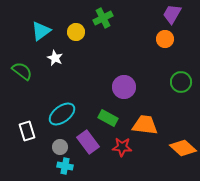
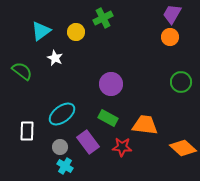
orange circle: moved 5 px right, 2 px up
purple circle: moved 13 px left, 3 px up
white rectangle: rotated 18 degrees clockwise
cyan cross: rotated 21 degrees clockwise
